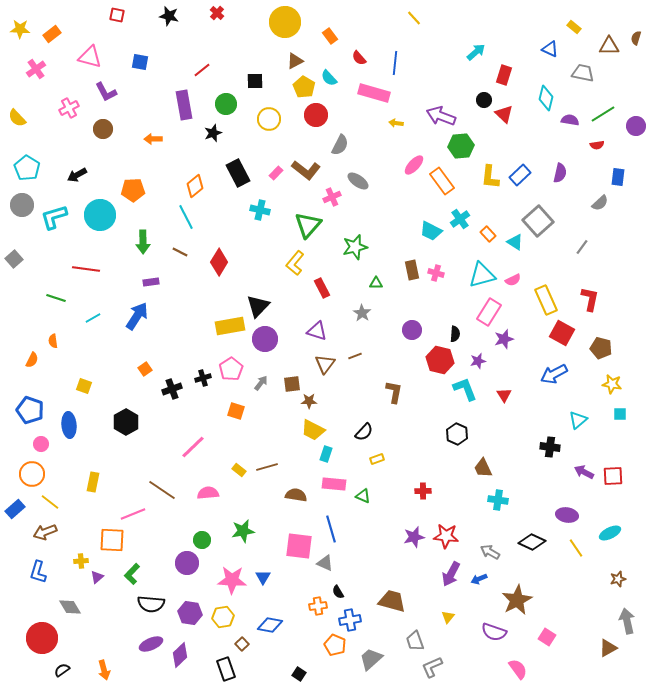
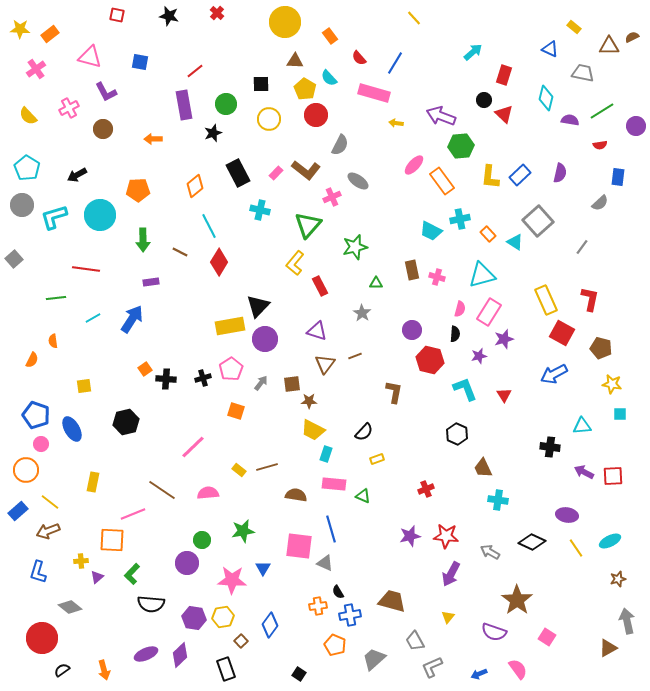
orange rectangle at (52, 34): moved 2 px left
brown semicircle at (636, 38): moved 4 px left, 1 px up; rotated 48 degrees clockwise
cyan arrow at (476, 52): moved 3 px left
brown triangle at (295, 61): rotated 30 degrees clockwise
blue line at (395, 63): rotated 25 degrees clockwise
red line at (202, 70): moved 7 px left, 1 px down
black square at (255, 81): moved 6 px right, 3 px down
yellow pentagon at (304, 87): moved 1 px right, 2 px down
green line at (603, 114): moved 1 px left, 3 px up
yellow semicircle at (17, 118): moved 11 px right, 2 px up
red semicircle at (597, 145): moved 3 px right
orange pentagon at (133, 190): moved 5 px right
cyan line at (186, 217): moved 23 px right, 9 px down
cyan cross at (460, 219): rotated 24 degrees clockwise
green arrow at (143, 242): moved 2 px up
pink cross at (436, 273): moved 1 px right, 4 px down
pink semicircle at (513, 280): moved 53 px left, 29 px down; rotated 49 degrees counterclockwise
red rectangle at (322, 288): moved 2 px left, 2 px up
green line at (56, 298): rotated 24 degrees counterclockwise
blue arrow at (137, 316): moved 5 px left, 3 px down
red hexagon at (440, 360): moved 10 px left
purple star at (478, 361): moved 1 px right, 5 px up
yellow square at (84, 386): rotated 28 degrees counterclockwise
black cross at (172, 389): moved 6 px left, 10 px up; rotated 24 degrees clockwise
blue pentagon at (30, 410): moved 6 px right, 5 px down
cyan triangle at (578, 420): moved 4 px right, 6 px down; rotated 36 degrees clockwise
black hexagon at (126, 422): rotated 15 degrees clockwise
blue ellipse at (69, 425): moved 3 px right, 4 px down; rotated 25 degrees counterclockwise
orange circle at (32, 474): moved 6 px left, 4 px up
red cross at (423, 491): moved 3 px right, 2 px up; rotated 21 degrees counterclockwise
blue rectangle at (15, 509): moved 3 px right, 2 px down
brown arrow at (45, 532): moved 3 px right, 1 px up
cyan ellipse at (610, 533): moved 8 px down
purple star at (414, 537): moved 4 px left, 1 px up
blue triangle at (263, 577): moved 9 px up
blue arrow at (479, 579): moved 95 px down
brown star at (517, 600): rotated 8 degrees counterclockwise
gray diamond at (70, 607): rotated 20 degrees counterclockwise
purple hexagon at (190, 613): moved 4 px right, 5 px down
blue cross at (350, 620): moved 5 px up
blue diamond at (270, 625): rotated 65 degrees counterclockwise
gray trapezoid at (415, 641): rotated 10 degrees counterclockwise
purple ellipse at (151, 644): moved 5 px left, 10 px down
brown square at (242, 644): moved 1 px left, 3 px up
gray trapezoid at (371, 659): moved 3 px right
